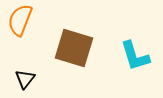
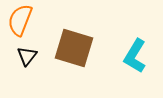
cyan L-shape: rotated 48 degrees clockwise
black triangle: moved 2 px right, 23 px up
